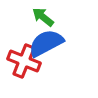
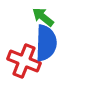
blue semicircle: rotated 120 degrees clockwise
